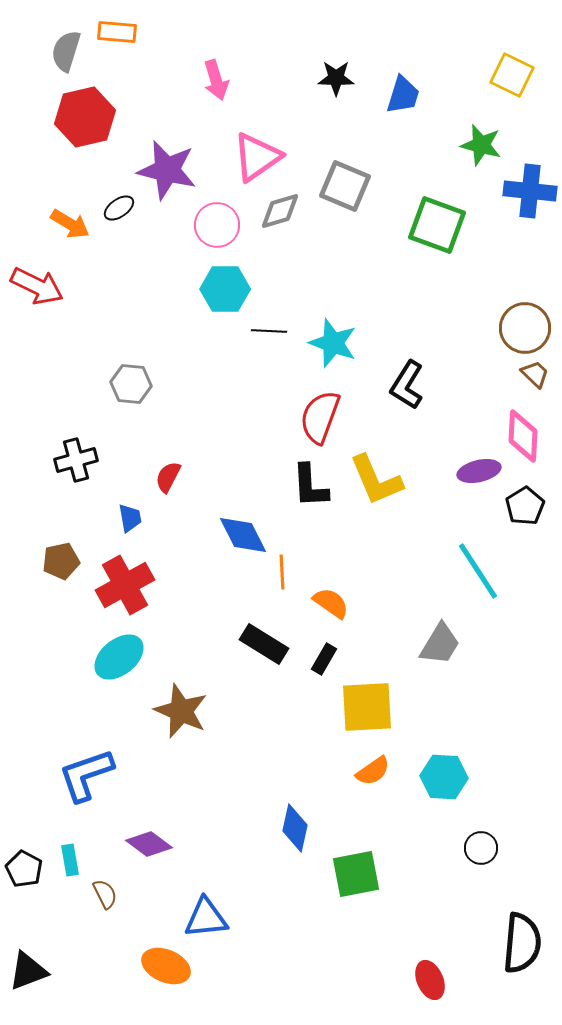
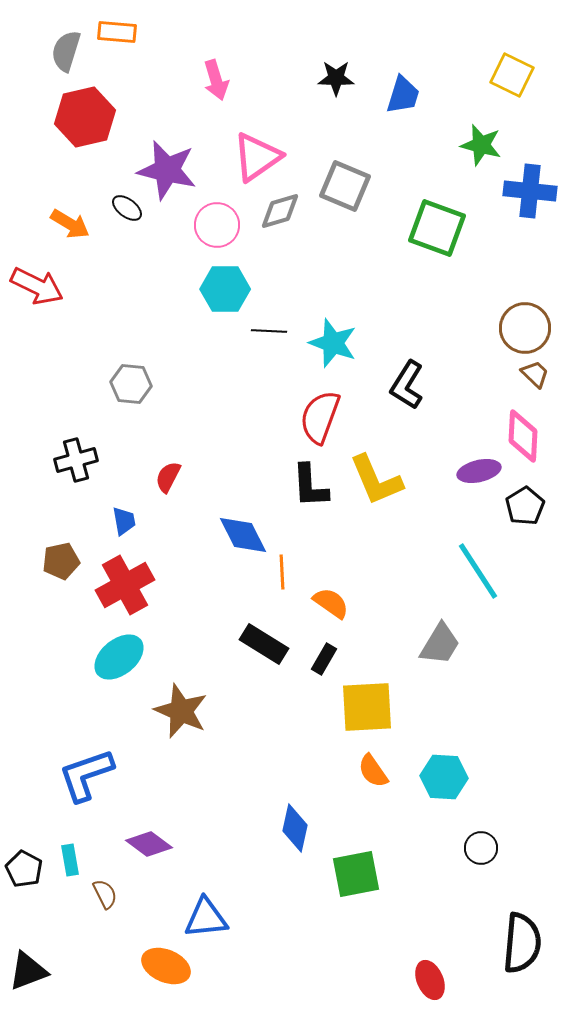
black ellipse at (119, 208): moved 8 px right; rotated 72 degrees clockwise
green square at (437, 225): moved 3 px down
blue trapezoid at (130, 518): moved 6 px left, 3 px down
orange semicircle at (373, 771): rotated 90 degrees clockwise
